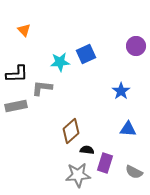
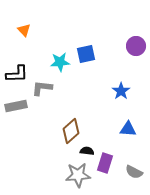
blue square: rotated 12 degrees clockwise
black semicircle: moved 1 px down
